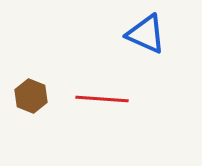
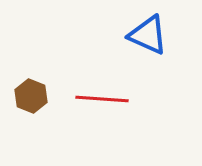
blue triangle: moved 2 px right, 1 px down
